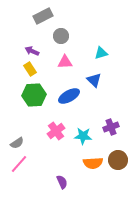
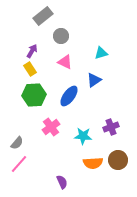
gray rectangle: rotated 12 degrees counterclockwise
purple arrow: rotated 96 degrees clockwise
pink triangle: rotated 28 degrees clockwise
blue triangle: rotated 42 degrees clockwise
blue ellipse: rotated 25 degrees counterclockwise
pink cross: moved 5 px left, 4 px up
gray semicircle: rotated 16 degrees counterclockwise
